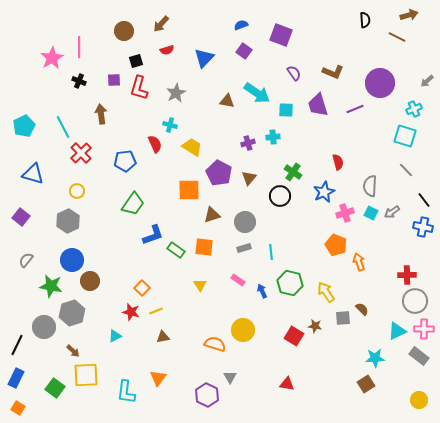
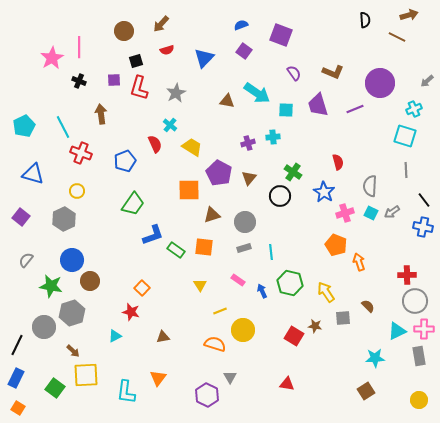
cyan cross at (170, 125): rotated 24 degrees clockwise
red cross at (81, 153): rotated 25 degrees counterclockwise
blue pentagon at (125, 161): rotated 15 degrees counterclockwise
gray line at (406, 170): rotated 42 degrees clockwise
blue star at (324, 192): rotated 15 degrees counterclockwise
gray hexagon at (68, 221): moved 4 px left, 2 px up
brown semicircle at (362, 309): moved 6 px right, 3 px up
yellow line at (156, 311): moved 64 px right
gray rectangle at (419, 356): rotated 42 degrees clockwise
brown square at (366, 384): moved 7 px down
